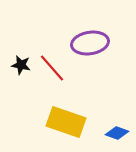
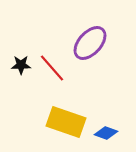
purple ellipse: rotated 39 degrees counterclockwise
black star: rotated 12 degrees counterclockwise
blue diamond: moved 11 px left
